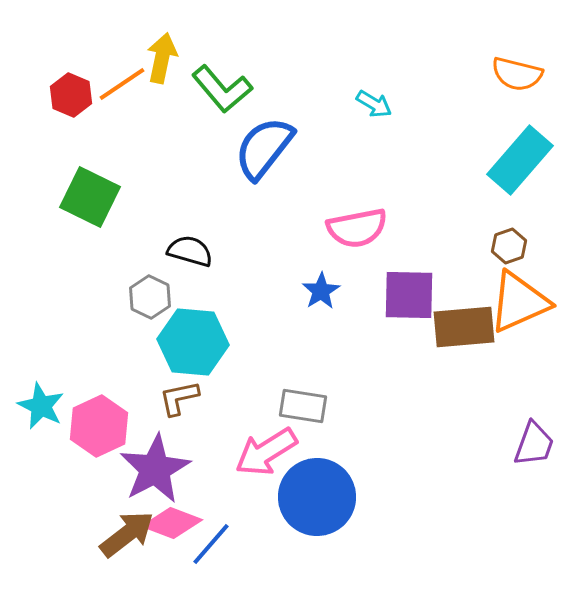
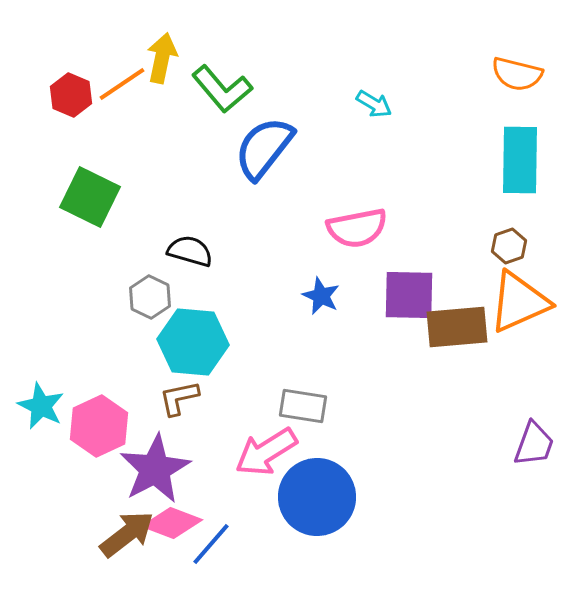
cyan rectangle: rotated 40 degrees counterclockwise
blue star: moved 5 px down; rotated 15 degrees counterclockwise
brown rectangle: moved 7 px left
